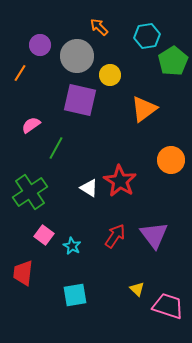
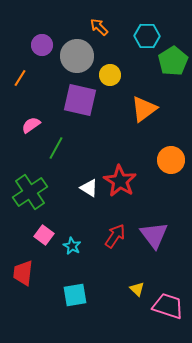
cyan hexagon: rotated 10 degrees clockwise
purple circle: moved 2 px right
orange line: moved 5 px down
